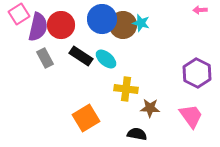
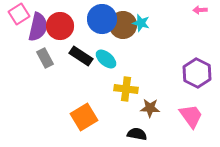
red circle: moved 1 px left, 1 px down
orange square: moved 2 px left, 1 px up
